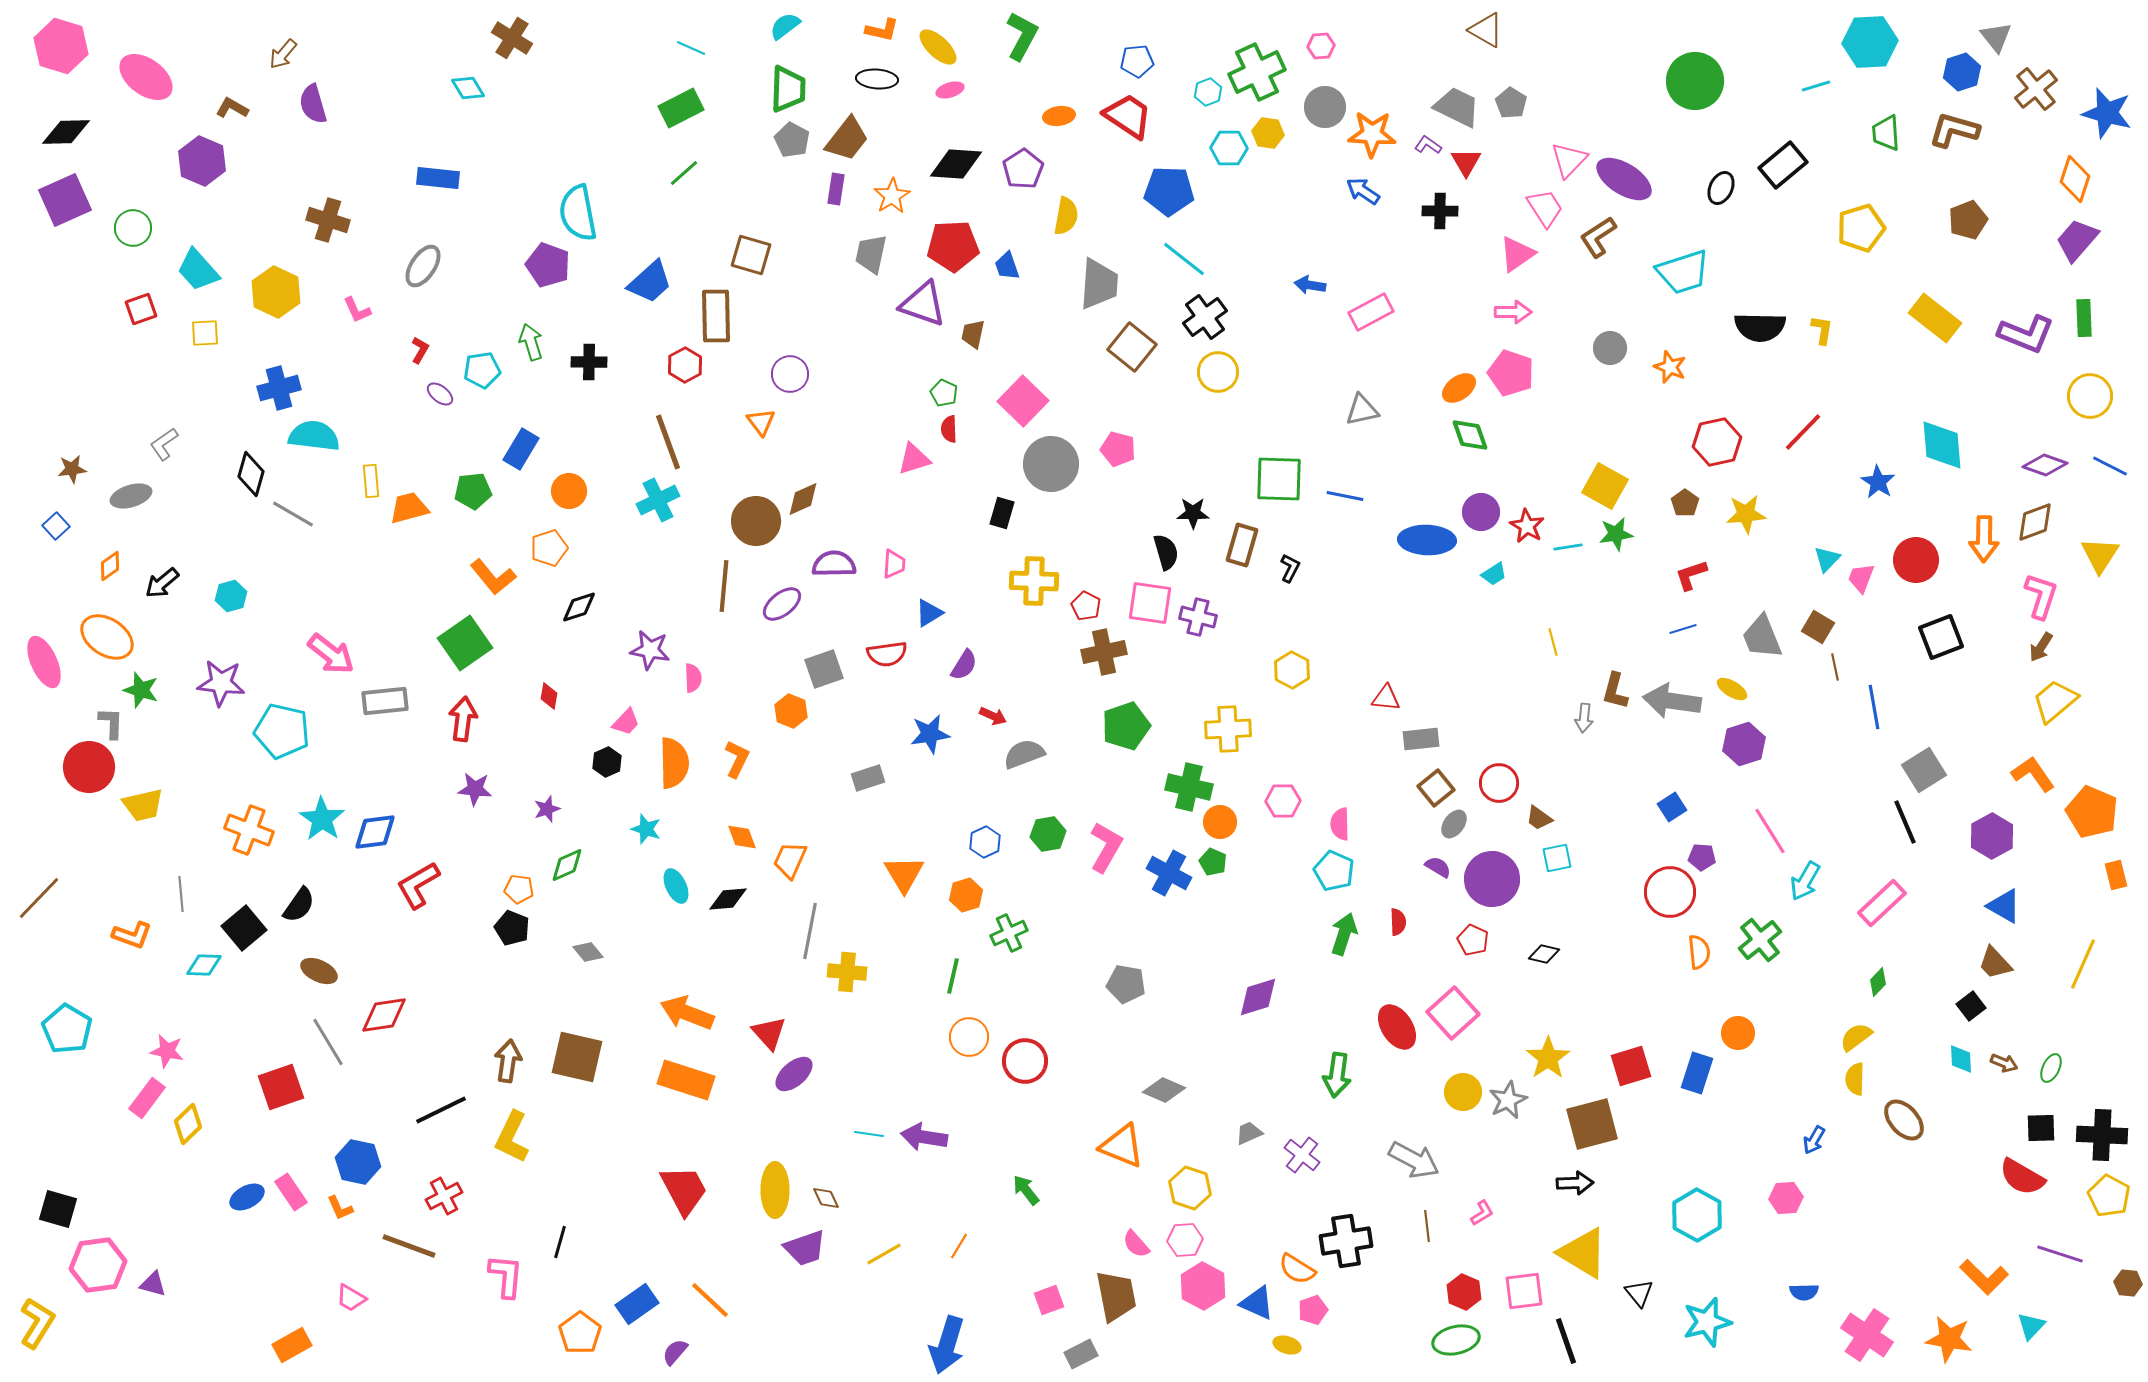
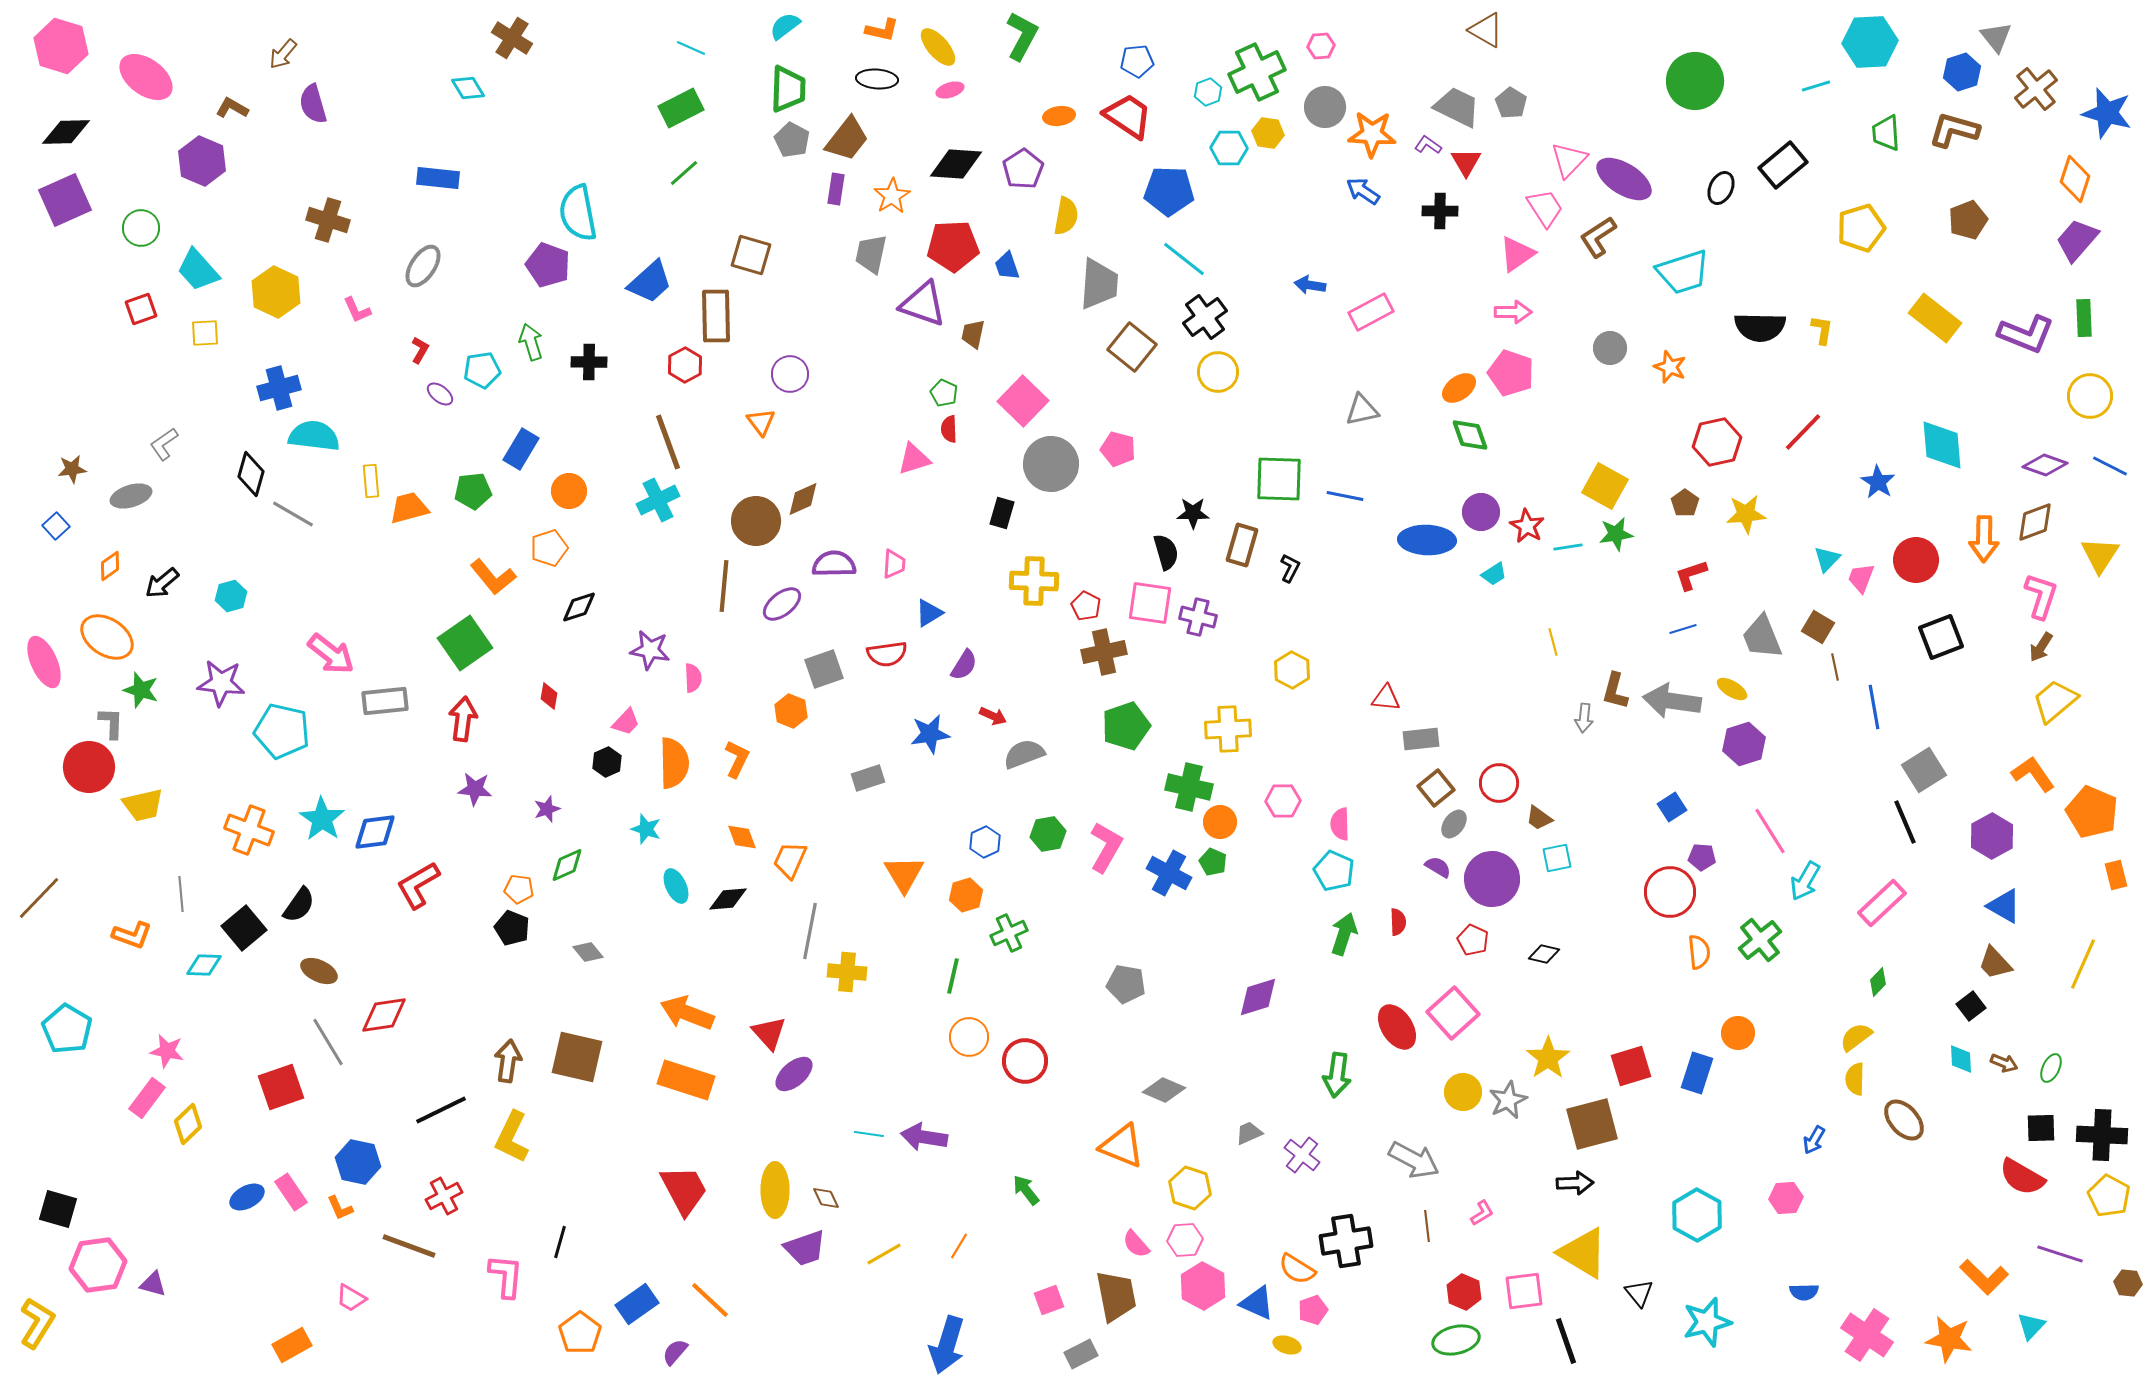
yellow ellipse at (938, 47): rotated 6 degrees clockwise
green circle at (133, 228): moved 8 px right
